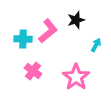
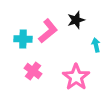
cyan arrow: rotated 40 degrees counterclockwise
